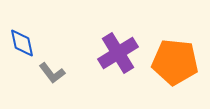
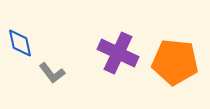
blue diamond: moved 2 px left
purple cross: rotated 33 degrees counterclockwise
